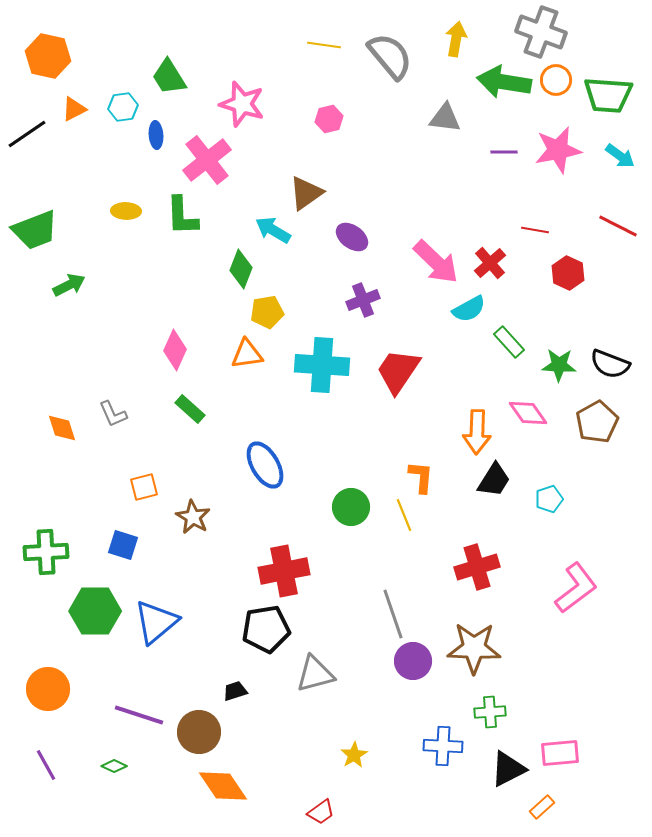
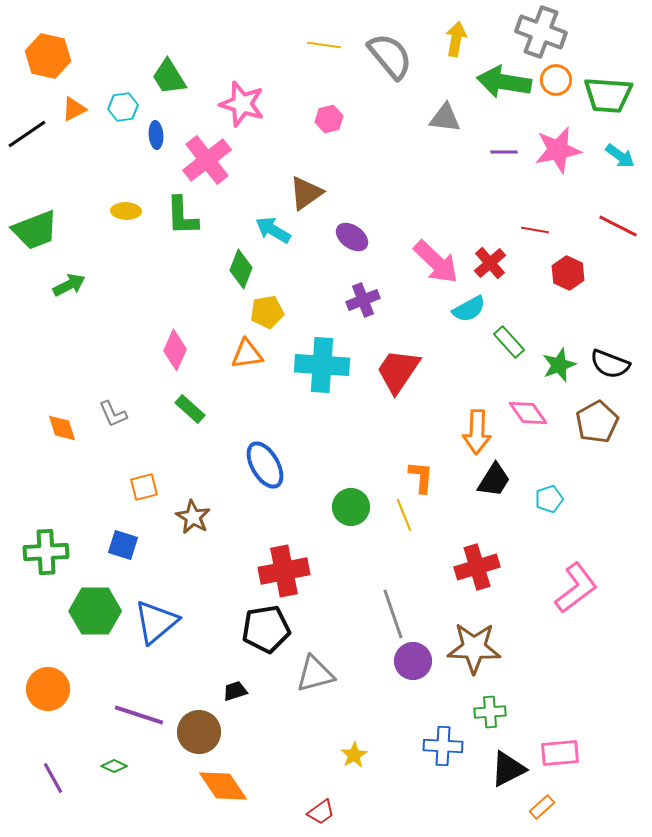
green star at (559, 365): rotated 24 degrees counterclockwise
purple line at (46, 765): moved 7 px right, 13 px down
